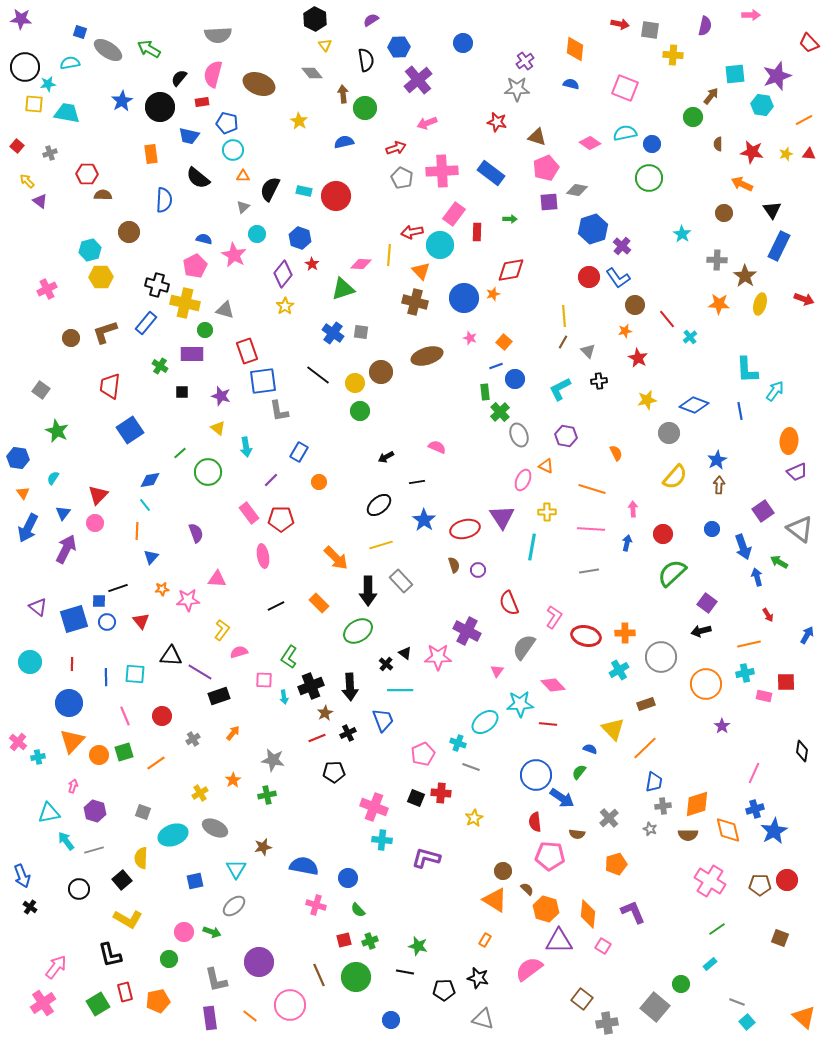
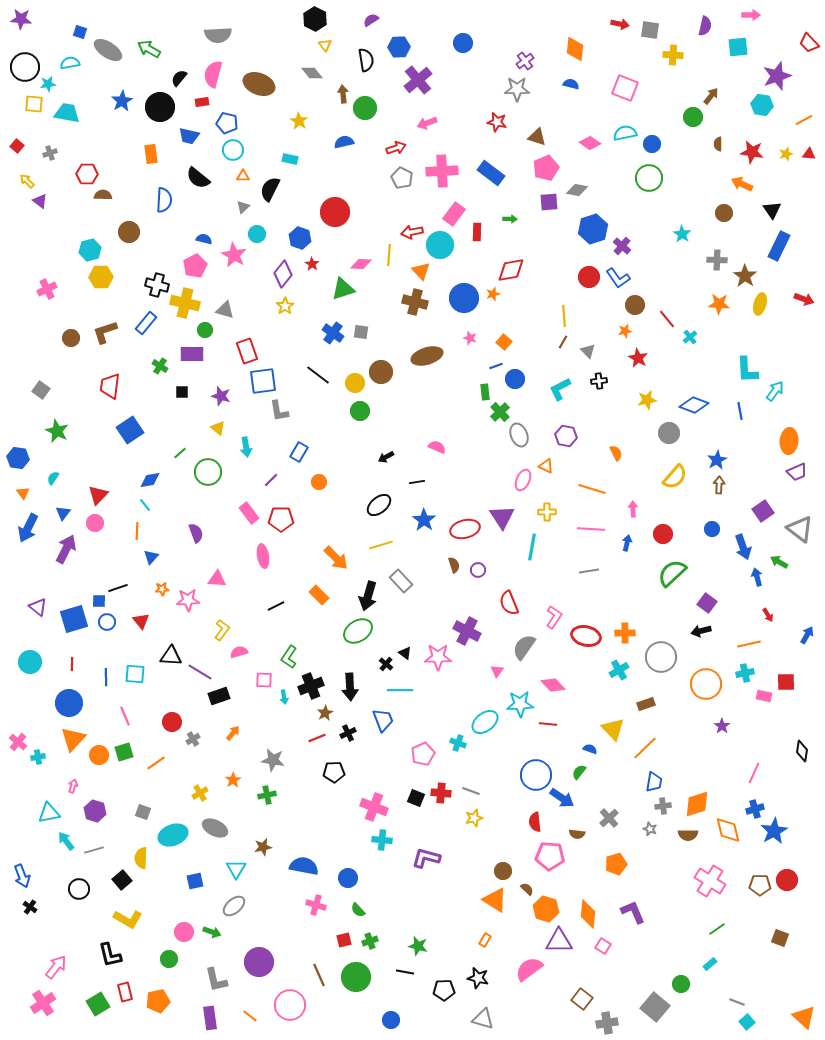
cyan square at (735, 74): moved 3 px right, 27 px up
cyan rectangle at (304, 191): moved 14 px left, 32 px up
red circle at (336, 196): moved 1 px left, 16 px down
black arrow at (368, 591): moved 5 px down; rotated 16 degrees clockwise
orange rectangle at (319, 603): moved 8 px up
red circle at (162, 716): moved 10 px right, 6 px down
orange triangle at (72, 741): moved 1 px right, 2 px up
gray line at (471, 767): moved 24 px down
yellow star at (474, 818): rotated 12 degrees clockwise
